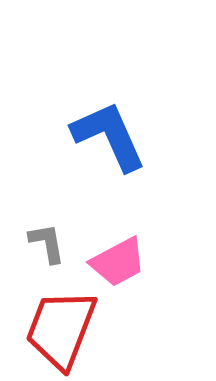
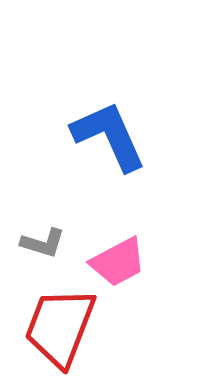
gray L-shape: moved 4 px left; rotated 117 degrees clockwise
red trapezoid: moved 1 px left, 2 px up
